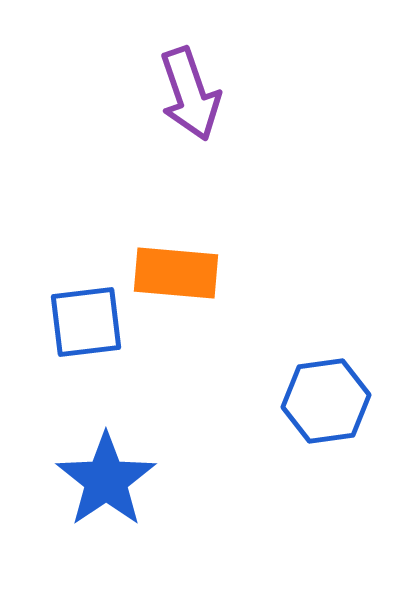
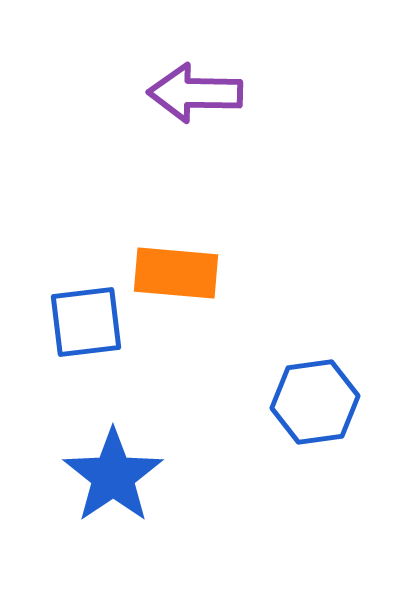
purple arrow: moved 5 px right, 1 px up; rotated 110 degrees clockwise
blue hexagon: moved 11 px left, 1 px down
blue star: moved 7 px right, 4 px up
